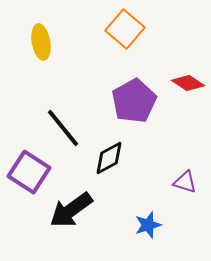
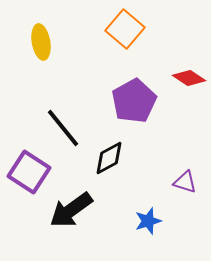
red diamond: moved 1 px right, 5 px up
blue star: moved 4 px up
